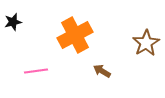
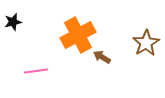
orange cross: moved 3 px right
brown arrow: moved 14 px up
